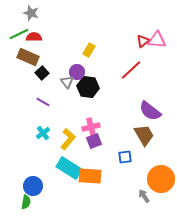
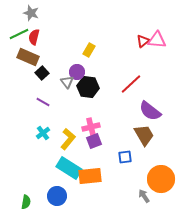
red semicircle: rotated 77 degrees counterclockwise
red line: moved 14 px down
orange rectangle: rotated 10 degrees counterclockwise
blue circle: moved 24 px right, 10 px down
